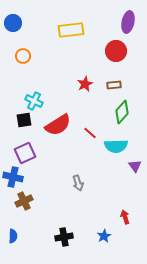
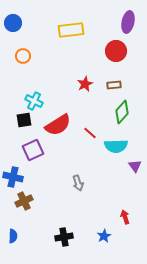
purple square: moved 8 px right, 3 px up
